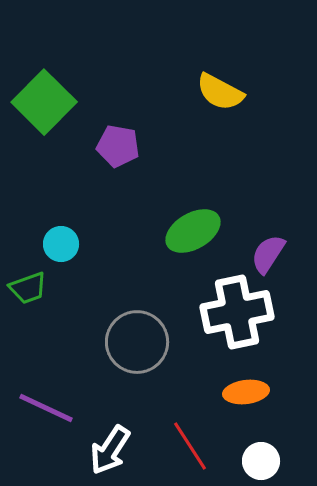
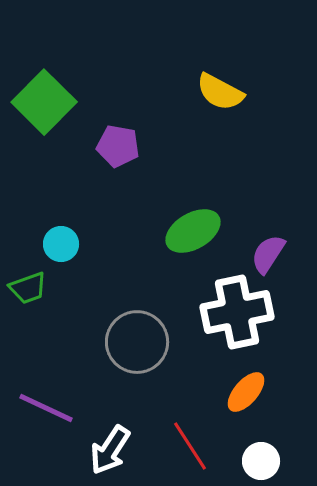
orange ellipse: rotated 42 degrees counterclockwise
